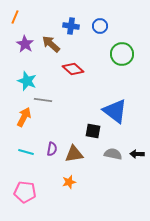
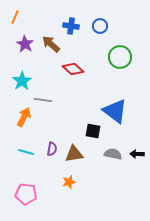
green circle: moved 2 px left, 3 px down
cyan star: moved 5 px left; rotated 18 degrees clockwise
pink pentagon: moved 1 px right, 2 px down
